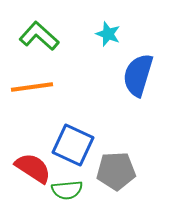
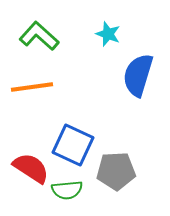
red semicircle: moved 2 px left
